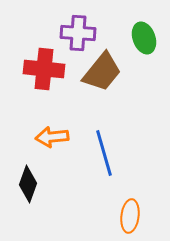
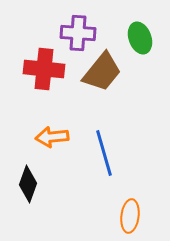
green ellipse: moved 4 px left
